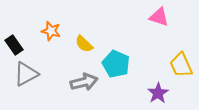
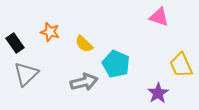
orange star: moved 1 px left, 1 px down
black rectangle: moved 1 px right, 2 px up
gray triangle: rotated 16 degrees counterclockwise
